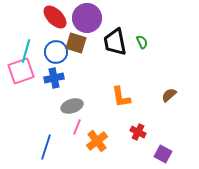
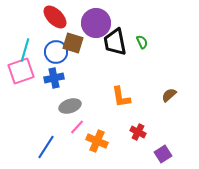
purple circle: moved 9 px right, 5 px down
brown square: moved 3 px left
cyan line: moved 1 px left, 1 px up
gray ellipse: moved 2 px left
pink line: rotated 21 degrees clockwise
orange cross: rotated 30 degrees counterclockwise
blue line: rotated 15 degrees clockwise
purple square: rotated 30 degrees clockwise
